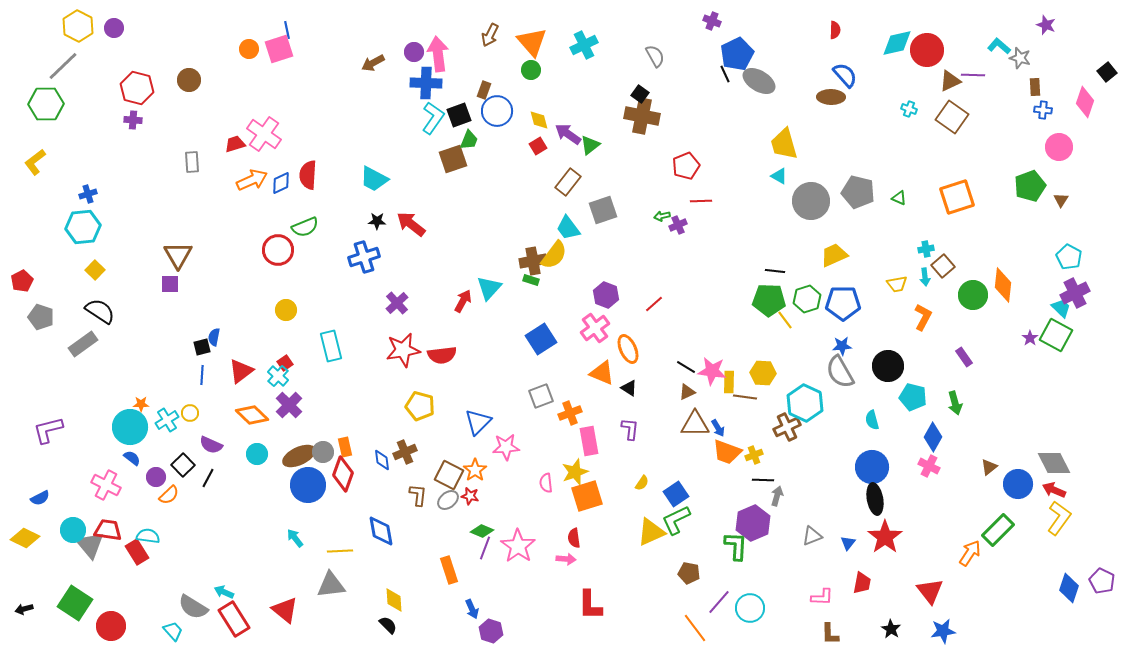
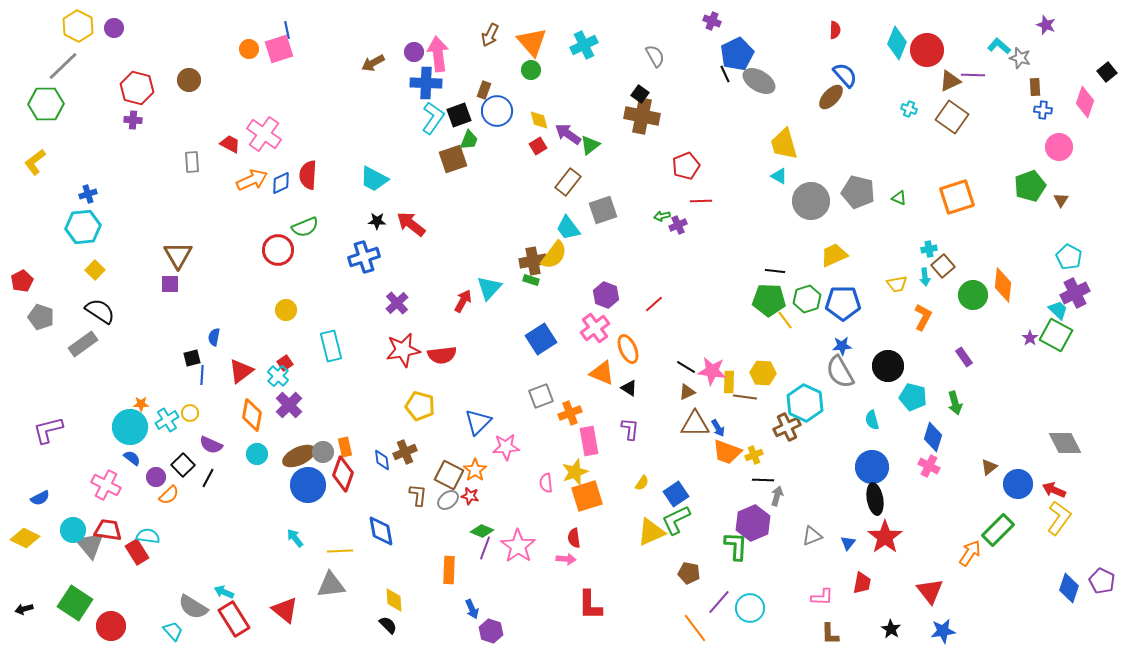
cyan diamond at (897, 43): rotated 56 degrees counterclockwise
brown ellipse at (831, 97): rotated 48 degrees counterclockwise
red trapezoid at (235, 144): moved 5 px left; rotated 45 degrees clockwise
cyan cross at (926, 249): moved 3 px right
cyan trapezoid at (1061, 308): moved 3 px left, 2 px down
black square at (202, 347): moved 10 px left, 11 px down
orange diamond at (252, 415): rotated 56 degrees clockwise
blue diamond at (933, 437): rotated 12 degrees counterclockwise
gray diamond at (1054, 463): moved 11 px right, 20 px up
orange rectangle at (449, 570): rotated 20 degrees clockwise
